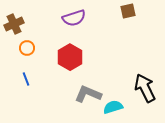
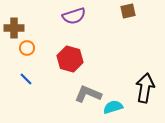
purple semicircle: moved 2 px up
brown cross: moved 4 px down; rotated 24 degrees clockwise
red hexagon: moved 2 px down; rotated 15 degrees counterclockwise
blue line: rotated 24 degrees counterclockwise
black arrow: rotated 36 degrees clockwise
